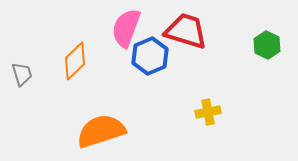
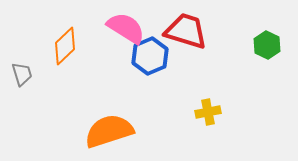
pink semicircle: rotated 102 degrees clockwise
orange diamond: moved 10 px left, 15 px up
orange semicircle: moved 8 px right
